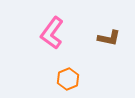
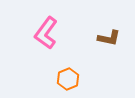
pink L-shape: moved 6 px left
